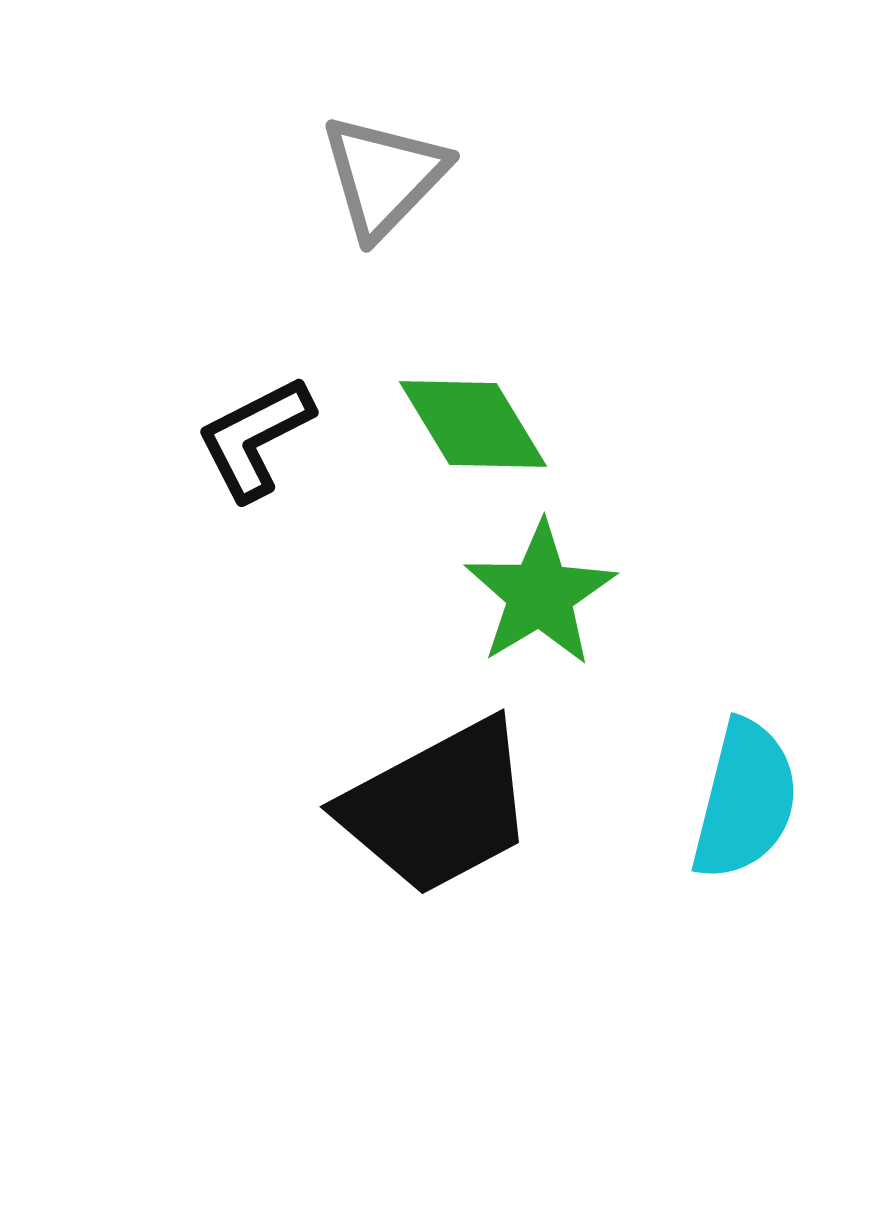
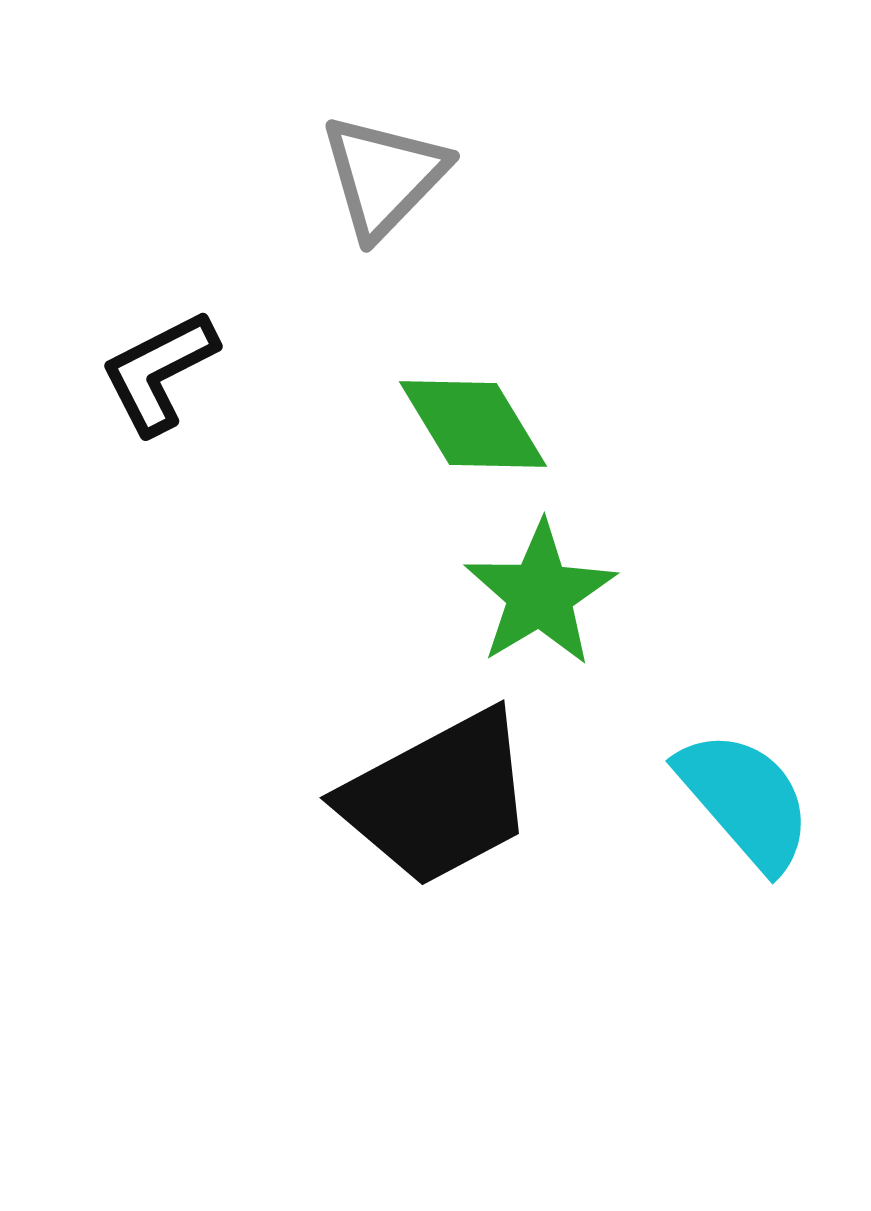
black L-shape: moved 96 px left, 66 px up
cyan semicircle: rotated 55 degrees counterclockwise
black trapezoid: moved 9 px up
